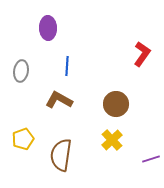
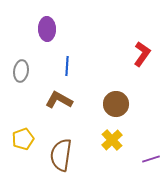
purple ellipse: moved 1 px left, 1 px down
